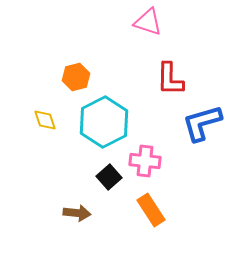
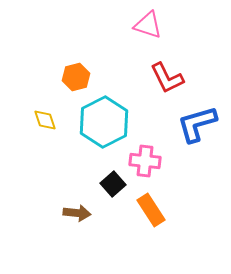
pink triangle: moved 3 px down
red L-shape: moved 3 px left, 1 px up; rotated 27 degrees counterclockwise
blue L-shape: moved 5 px left, 1 px down
black square: moved 4 px right, 7 px down
